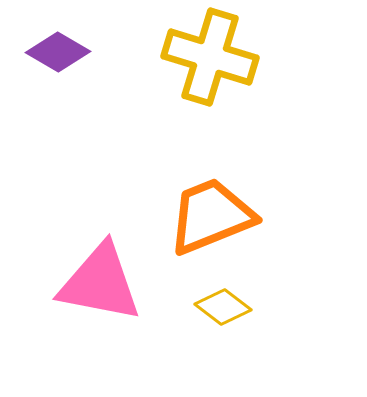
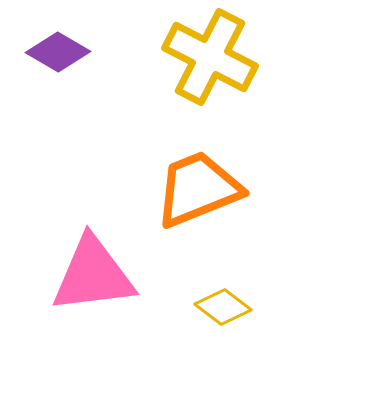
yellow cross: rotated 10 degrees clockwise
orange trapezoid: moved 13 px left, 27 px up
pink triangle: moved 7 px left, 8 px up; rotated 18 degrees counterclockwise
